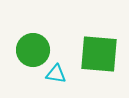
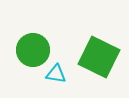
green square: moved 3 px down; rotated 21 degrees clockwise
